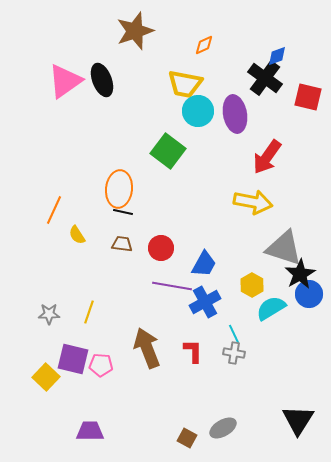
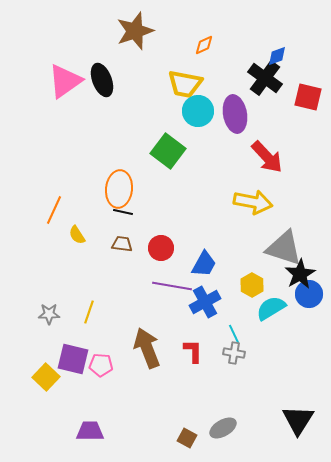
red arrow: rotated 78 degrees counterclockwise
